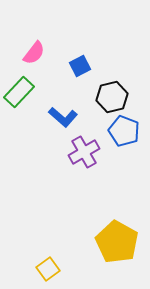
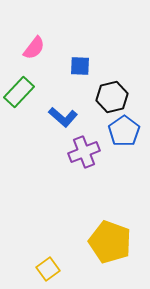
pink semicircle: moved 5 px up
blue square: rotated 30 degrees clockwise
blue pentagon: rotated 16 degrees clockwise
purple cross: rotated 8 degrees clockwise
yellow pentagon: moved 7 px left; rotated 9 degrees counterclockwise
